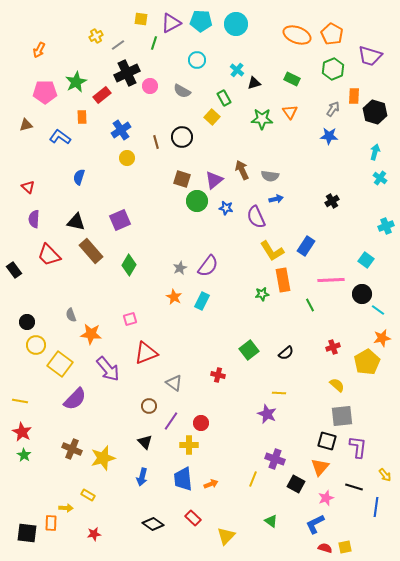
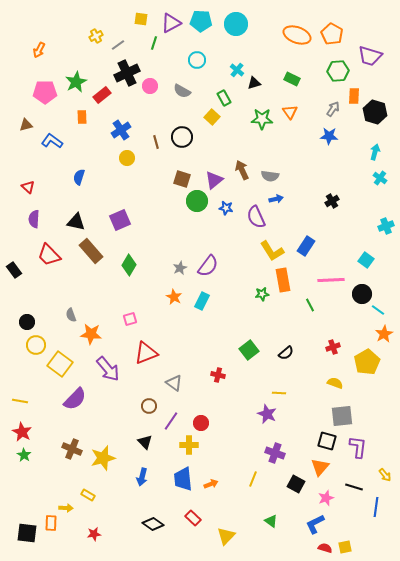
green hexagon at (333, 69): moved 5 px right, 2 px down; rotated 20 degrees clockwise
blue L-shape at (60, 137): moved 8 px left, 4 px down
orange star at (382, 338): moved 2 px right, 4 px up; rotated 18 degrees counterclockwise
yellow semicircle at (337, 385): moved 2 px left, 2 px up; rotated 21 degrees counterclockwise
purple cross at (275, 459): moved 6 px up
